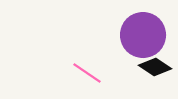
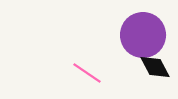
black diamond: rotated 28 degrees clockwise
